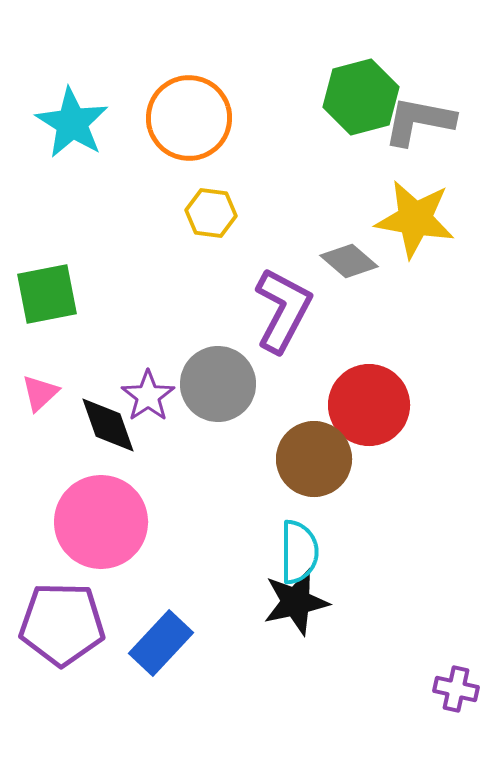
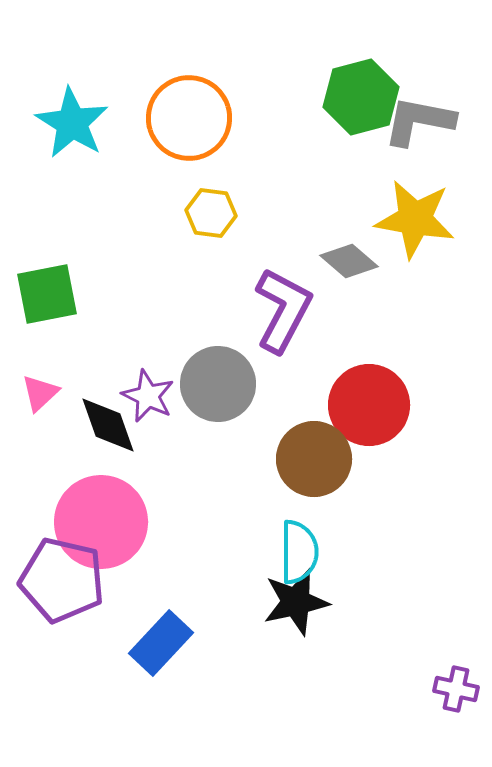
purple star: rotated 12 degrees counterclockwise
purple pentagon: moved 44 px up; rotated 12 degrees clockwise
